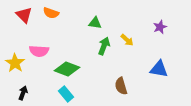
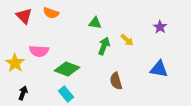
red triangle: moved 1 px down
purple star: rotated 16 degrees counterclockwise
brown semicircle: moved 5 px left, 5 px up
